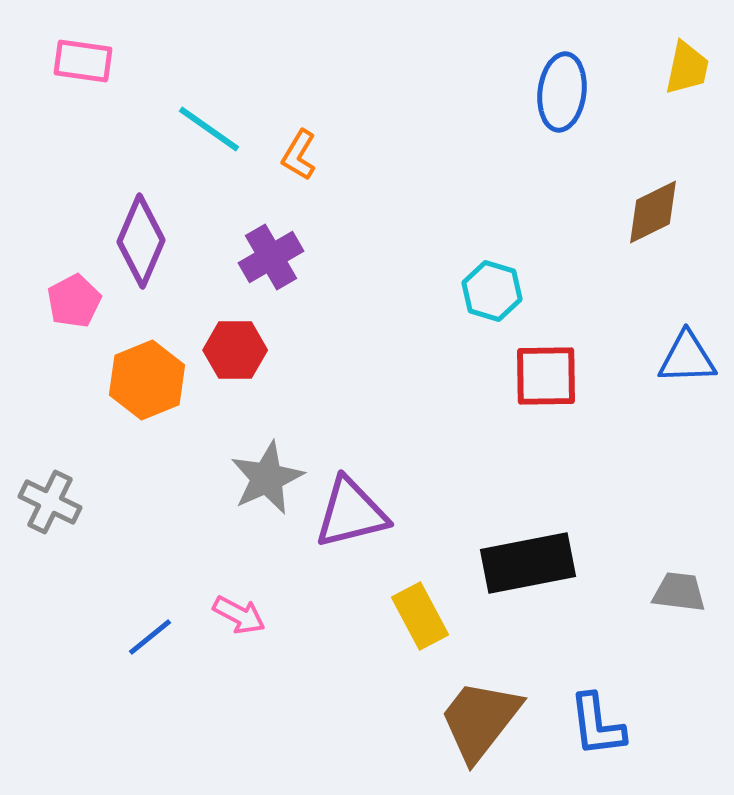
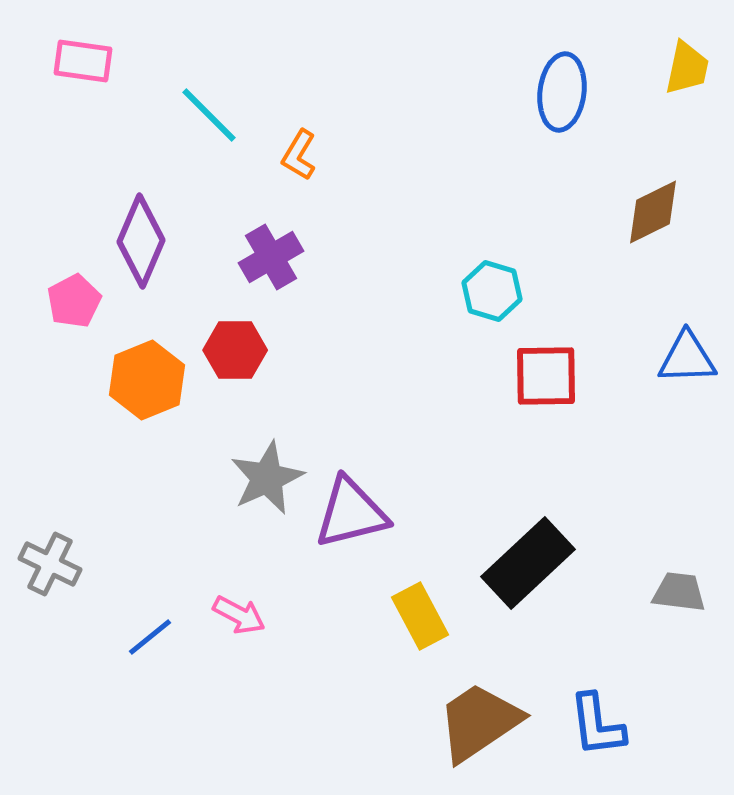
cyan line: moved 14 px up; rotated 10 degrees clockwise
gray cross: moved 62 px down
black rectangle: rotated 32 degrees counterclockwise
brown trapezoid: moved 1 px left, 2 px down; rotated 18 degrees clockwise
